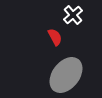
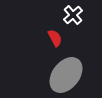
red semicircle: moved 1 px down
